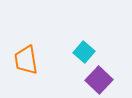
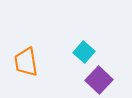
orange trapezoid: moved 2 px down
